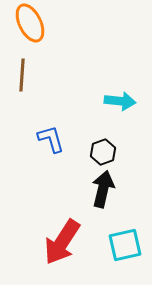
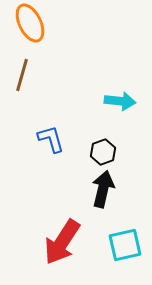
brown line: rotated 12 degrees clockwise
